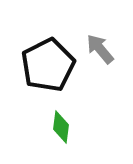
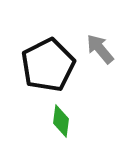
green diamond: moved 6 px up
